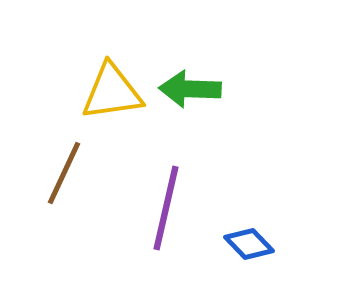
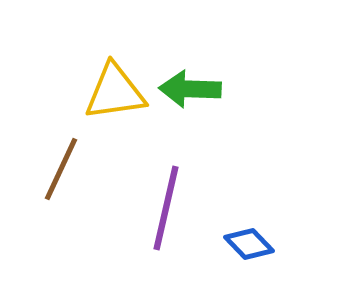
yellow triangle: moved 3 px right
brown line: moved 3 px left, 4 px up
